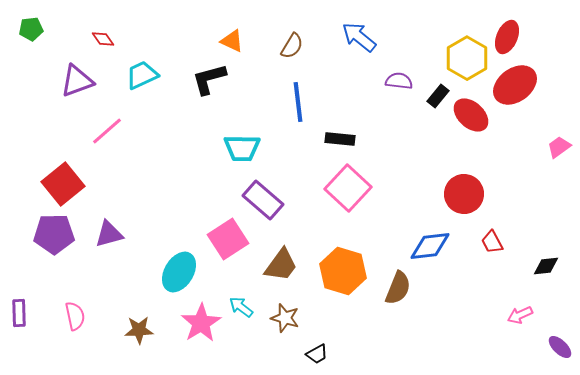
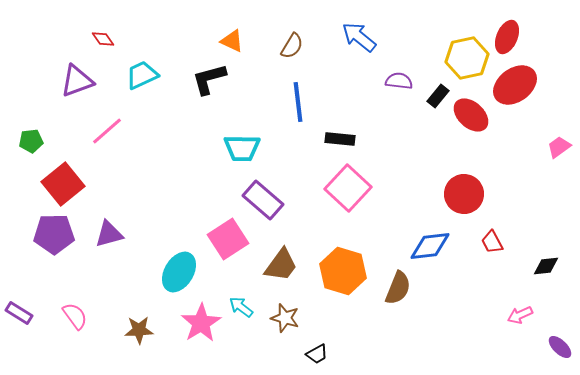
green pentagon at (31, 29): moved 112 px down
yellow hexagon at (467, 58): rotated 18 degrees clockwise
purple rectangle at (19, 313): rotated 56 degrees counterclockwise
pink semicircle at (75, 316): rotated 24 degrees counterclockwise
